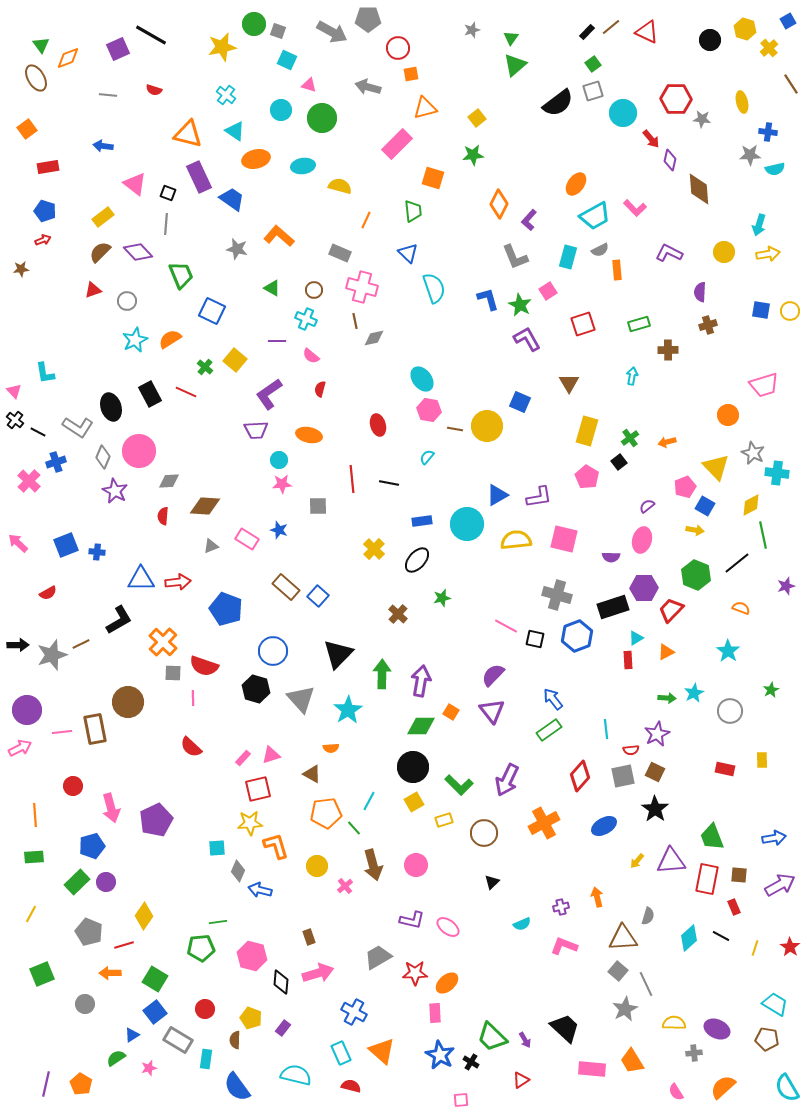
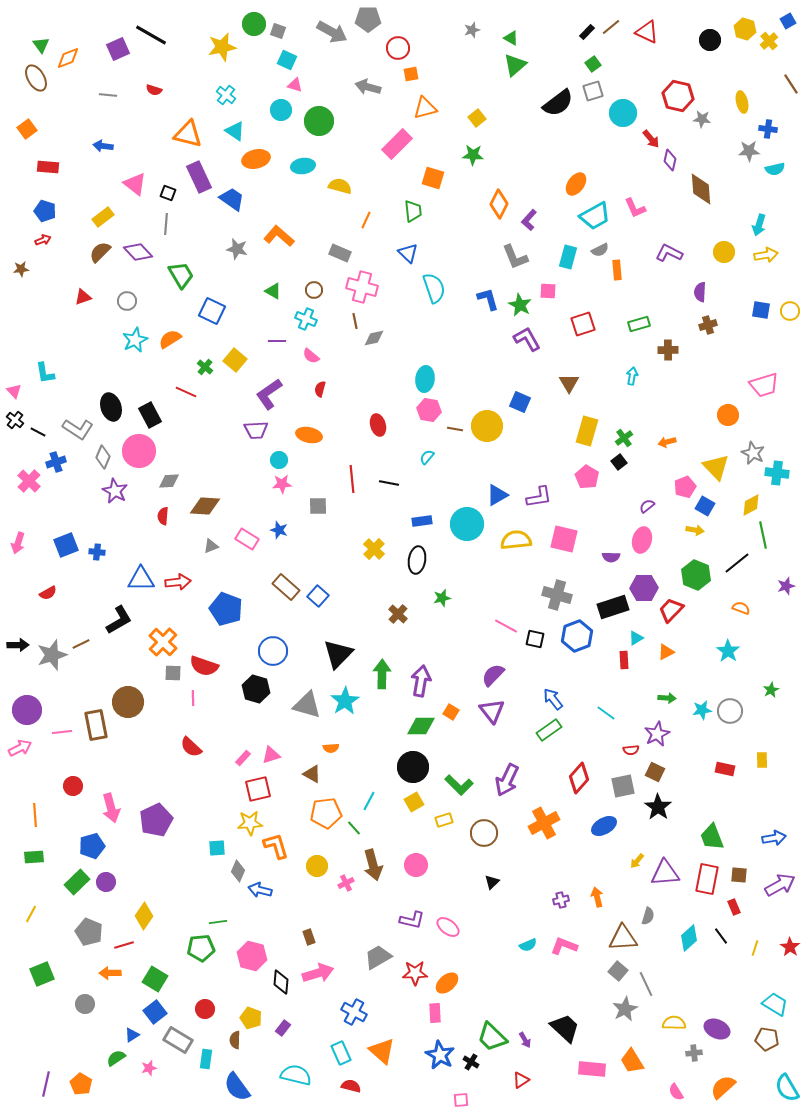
green triangle at (511, 38): rotated 35 degrees counterclockwise
yellow cross at (769, 48): moved 7 px up
pink triangle at (309, 85): moved 14 px left
red hexagon at (676, 99): moved 2 px right, 3 px up; rotated 12 degrees clockwise
green circle at (322, 118): moved 3 px left, 3 px down
blue cross at (768, 132): moved 3 px up
green star at (473, 155): rotated 10 degrees clockwise
gray star at (750, 155): moved 1 px left, 4 px up
red rectangle at (48, 167): rotated 15 degrees clockwise
brown diamond at (699, 189): moved 2 px right
pink L-shape at (635, 208): rotated 20 degrees clockwise
yellow arrow at (768, 254): moved 2 px left, 1 px down
green trapezoid at (181, 275): rotated 8 degrees counterclockwise
green triangle at (272, 288): moved 1 px right, 3 px down
red triangle at (93, 290): moved 10 px left, 7 px down
pink square at (548, 291): rotated 36 degrees clockwise
cyan ellipse at (422, 379): moved 3 px right; rotated 45 degrees clockwise
black rectangle at (150, 394): moved 21 px down
gray L-shape at (78, 427): moved 2 px down
green cross at (630, 438): moved 6 px left
pink arrow at (18, 543): rotated 115 degrees counterclockwise
black ellipse at (417, 560): rotated 32 degrees counterclockwise
red rectangle at (628, 660): moved 4 px left
cyan star at (694, 693): moved 8 px right, 17 px down; rotated 18 degrees clockwise
gray triangle at (301, 699): moved 6 px right, 6 px down; rotated 32 degrees counterclockwise
cyan star at (348, 710): moved 3 px left, 9 px up
brown rectangle at (95, 729): moved 1 px right, 4 px up
cyan line at (606, 729): moved 16 px up; rotated 48 degrees counterclockwise
red diamond at (580, 776): moved 1 px left, 2 px down
gray square at (623, 776): moved 10 px down
black star at (655, 809): moved 3 px right, 2 px up
purple triangle at (671, 861): moved 6 px left, 12 px down
pink cross at (345, 886): moved 1 px right, 3 px up; rotated 14 degrees clockwise
purple cross at (561, 907): moved 7 px up
cyan semicircle at (522, 924): moved 6 px right, 21 px down
black line at (721, 936): rotated 24 degrees clockwise
